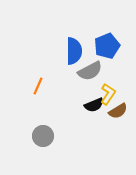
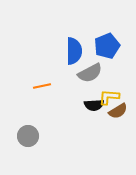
gray semicircle: moved 2 px down
orange line: moved 4 px right; rotated 54 degrees clockwise
yellow L-shape: moved 1 px right, 3 px down; rotated 120 degrees counterclockwise
black semicircle: rotated 18 degrees clockwise
gray circle: moved 15 px left
